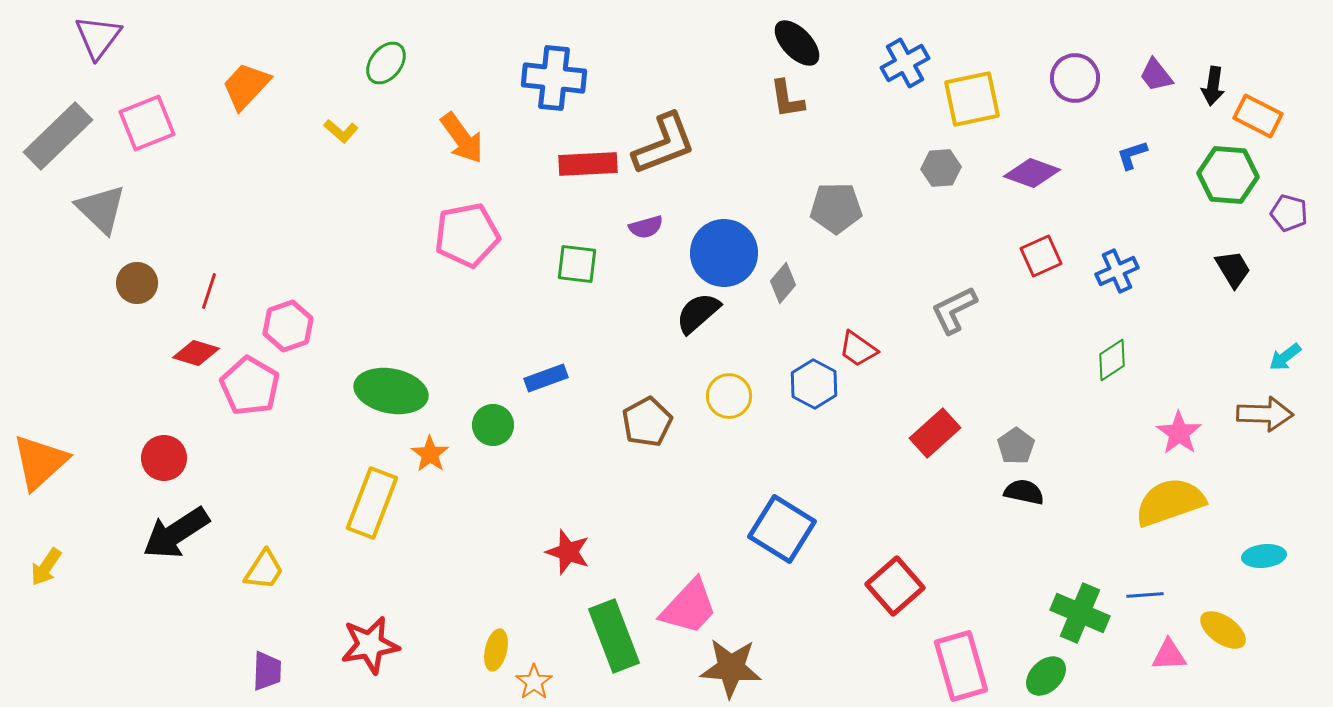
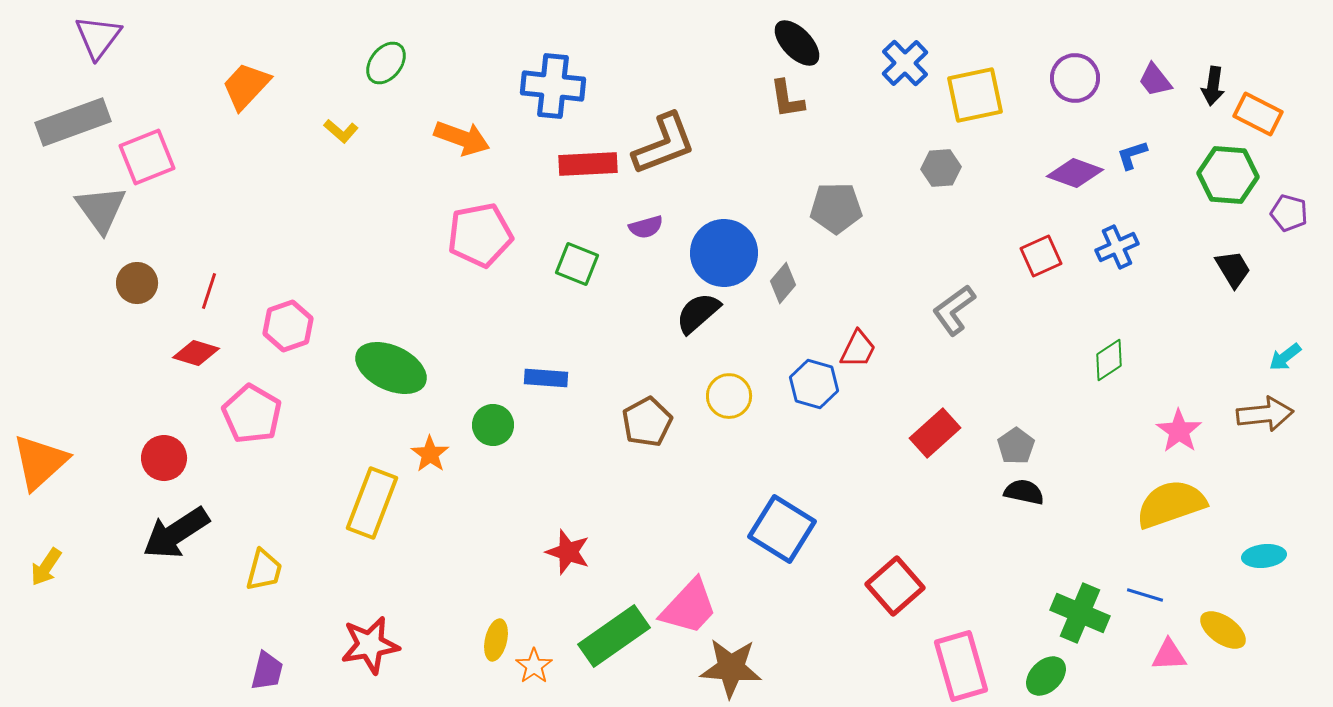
blue cross at (905, 63): rotated 15 degrees counterclockwise
purple trapezoid at (1156, 75): moved 1 px left, 5 px down
blue cross at (554, 78): moved 1 px left, 8 px down
yellow square at (972, 99): moved 3 px right, 4 px up
orange rectangle at (1258, 116): moved 2 px up
pink square at (147, 123): moved 34 px down
gray rectangle at (58, 136): moved 15 px right, 14 px up; rotated 24 degrees clockwise
orange arrow at (462, 138): rotated 34 degrees counterclockwise
purple diamond at (1032, 173): moved 43 px right
gray triangle at (101, 209): rotated 10 degrees clockwise
pink pentagon at (467, 235): moved 13 px right
green square at (577, 264): rotated 15 degrees clockwise
blue cross at (1117, 271): moved 24 px up
gray L-shape at (954, 310): rotated 10 degrees counterclockwise
red trapezoid at (858, 349): rotated 99 degrees counterclockwise
green diamond at (1112, 360): moved 3 px left
blue rectangle at (546, 378): rotated 24 degrees clockwise
blue hexagon at (814, 384): rotated 12 degrees counterclockwise
pink pentagon at (250, 386): moved 2 px right, 28 px down
green ellipse at (391, 391): moved 23 px up; rotated 14 degrees clockwise
brown arrow at (1265, 414): rotated 8 degrees counterclockwise
pink star at (1179, 433): moved 2 px up
yellow semicircle at (1170, 502): moved 1 px right, 2 px down
yellow trapezoid at (264, 570): rotated 18 degrees counterclockwise
blue line at (1145, 595): rotated 21 degrees clockwise
green rectangle at (614, 636): rotated 76 degrees clockwise
yellow ellipse at (496, 650): moved 10 px up
purple trapezoid at (267, 671): rotated 12 degrees clockwise
orange star at (534, 682): moved 16 px up
